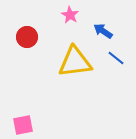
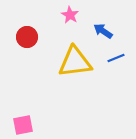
blue line: rotated 60 degrees counterclockwise
